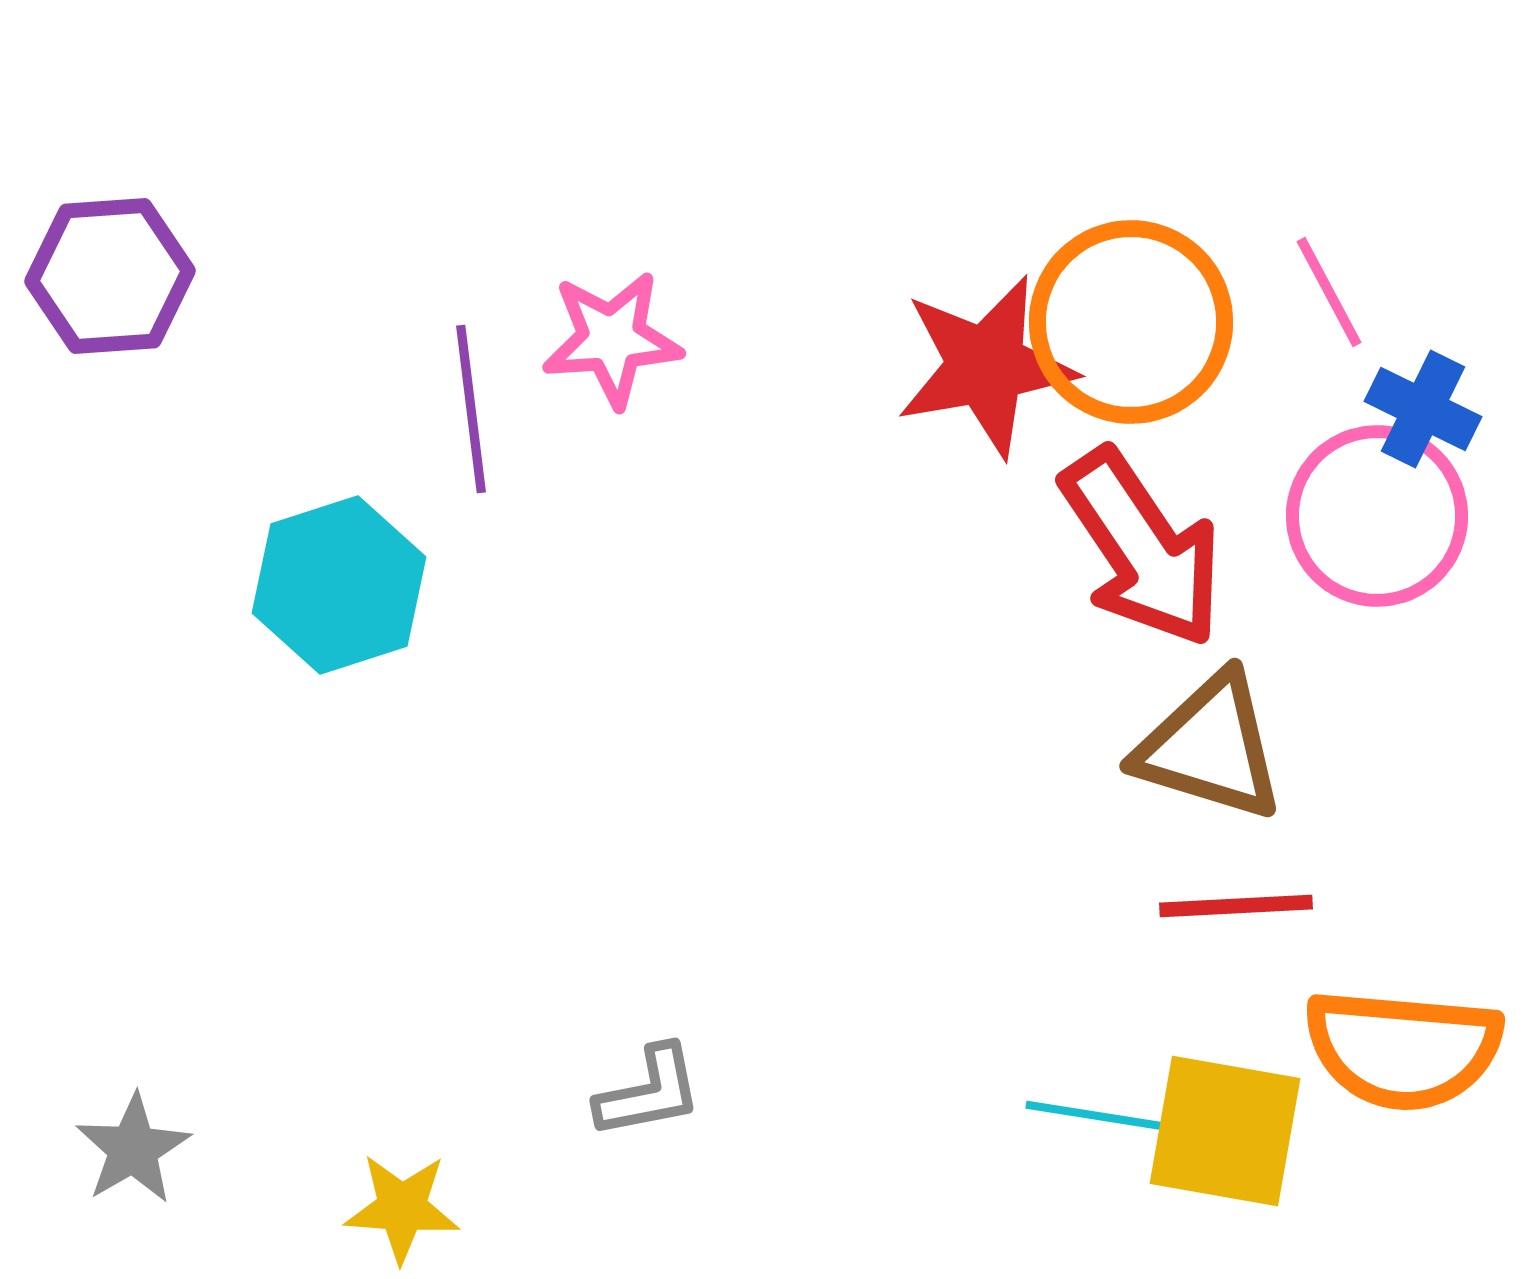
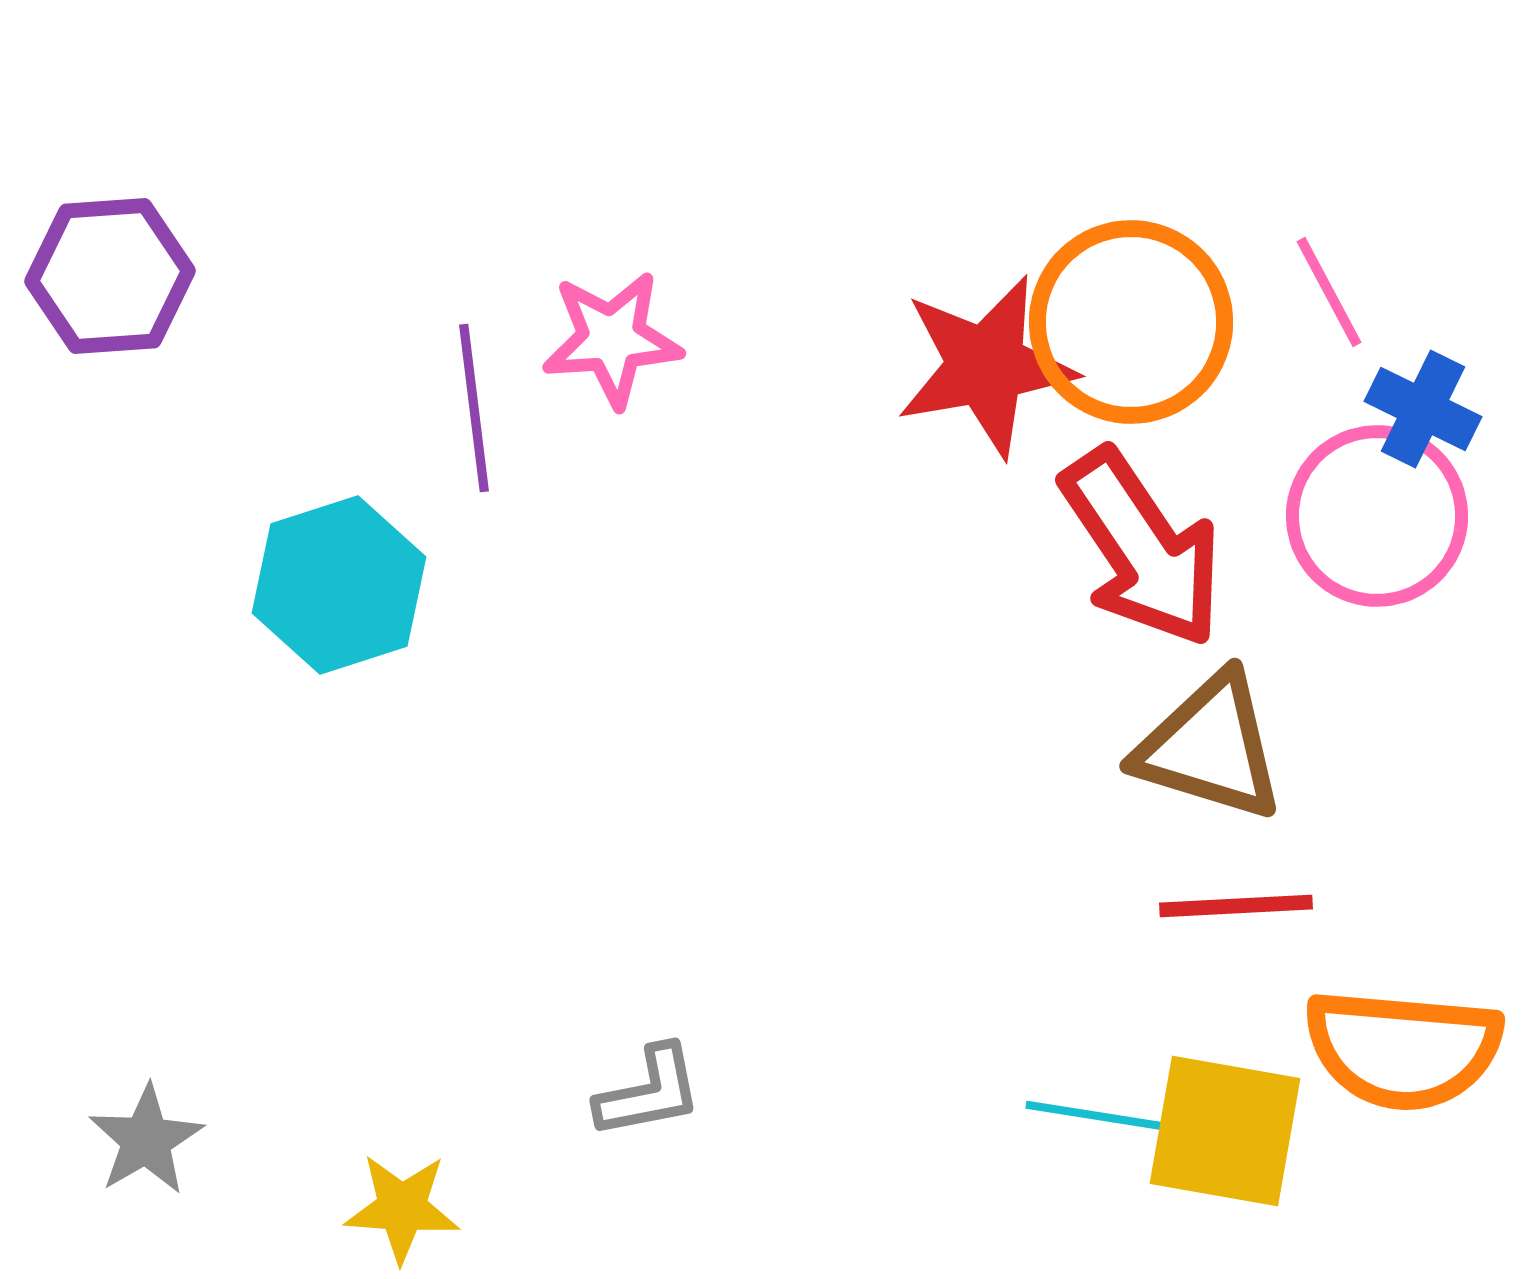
purple line: moved 3 px right, 1 px up
gray star: moved 13 px right, 9 px up
